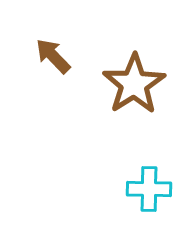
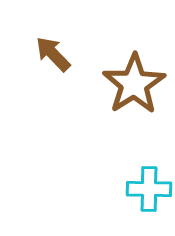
brown arrow: moved 2 px up
